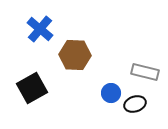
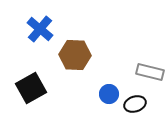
gray rectangle: moved 5 px right
black square: moved 1 px left
blue circle: moved 2 px left, 1 px down
